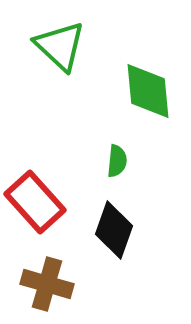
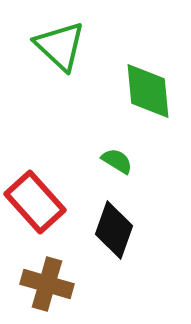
green semicircle: rotated 64 degrees counterclockwise
